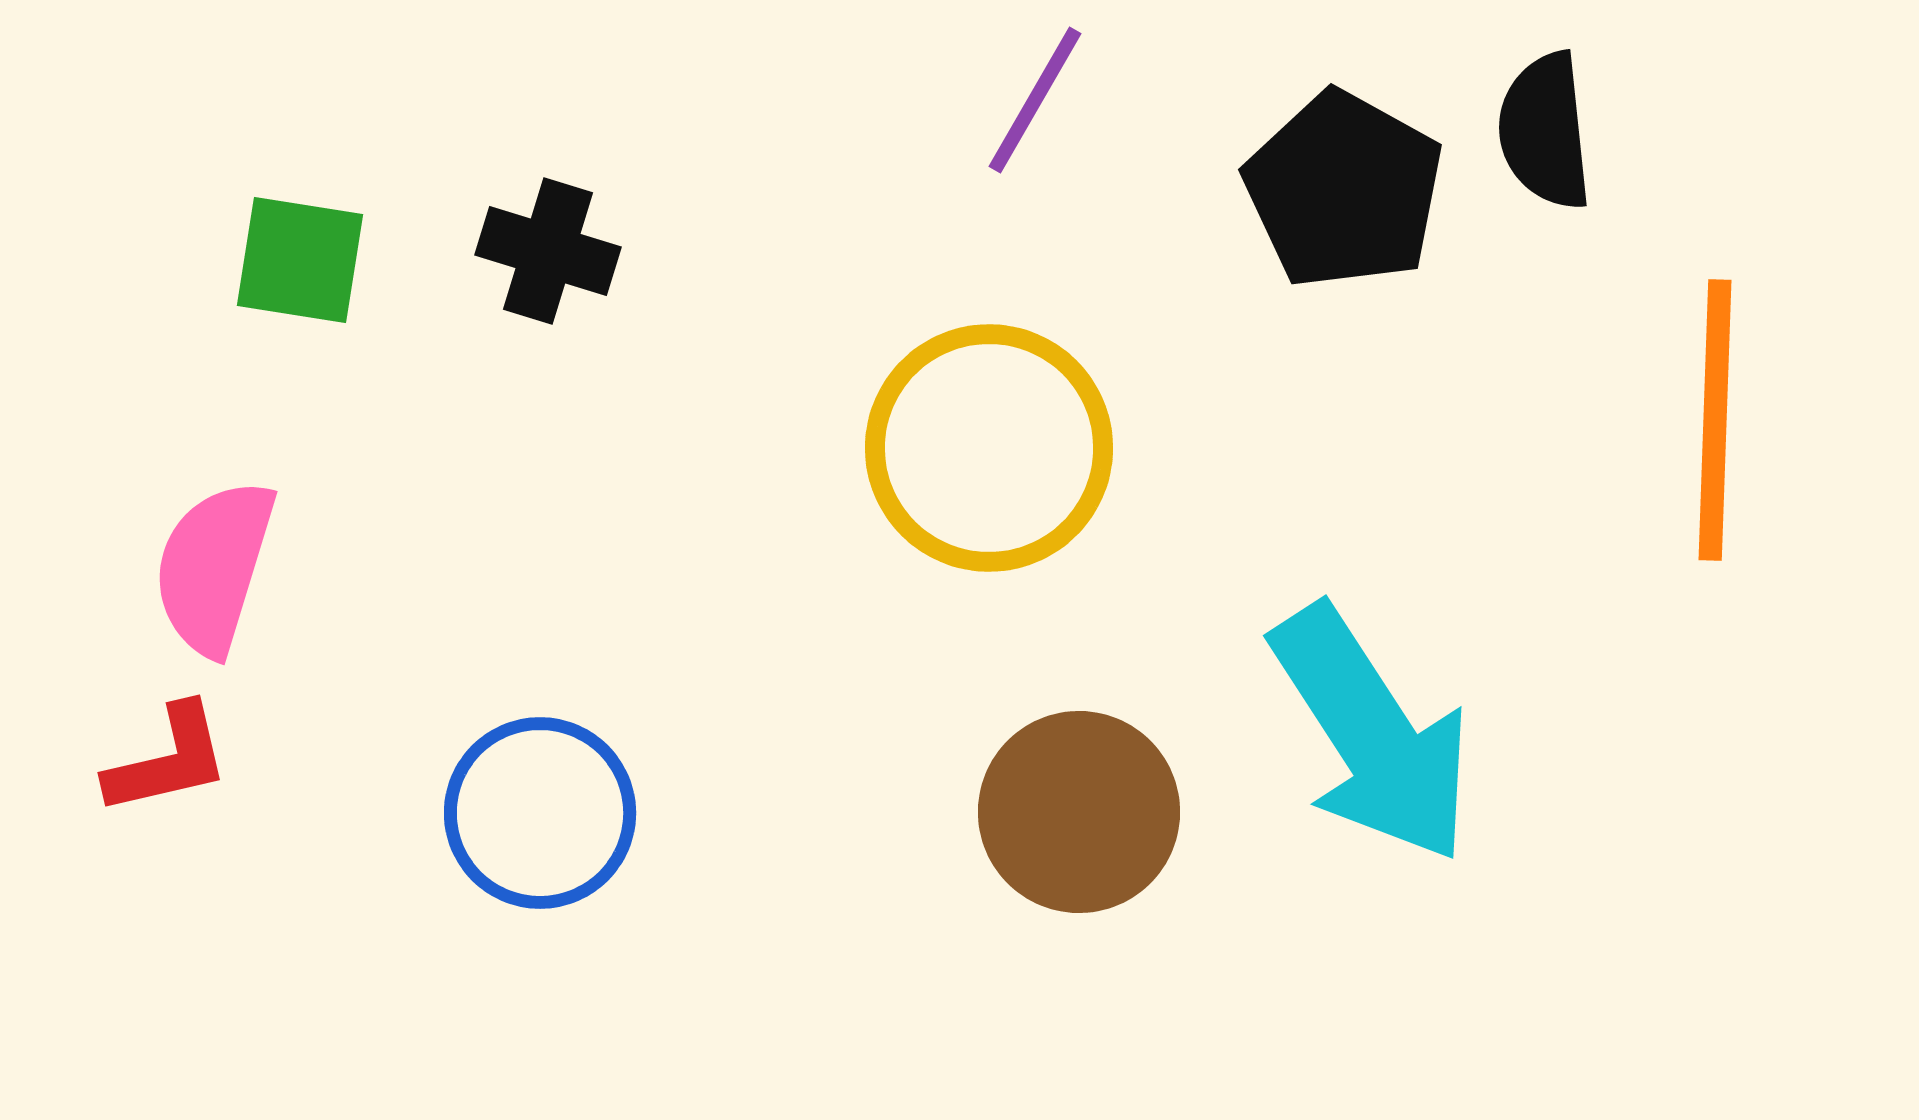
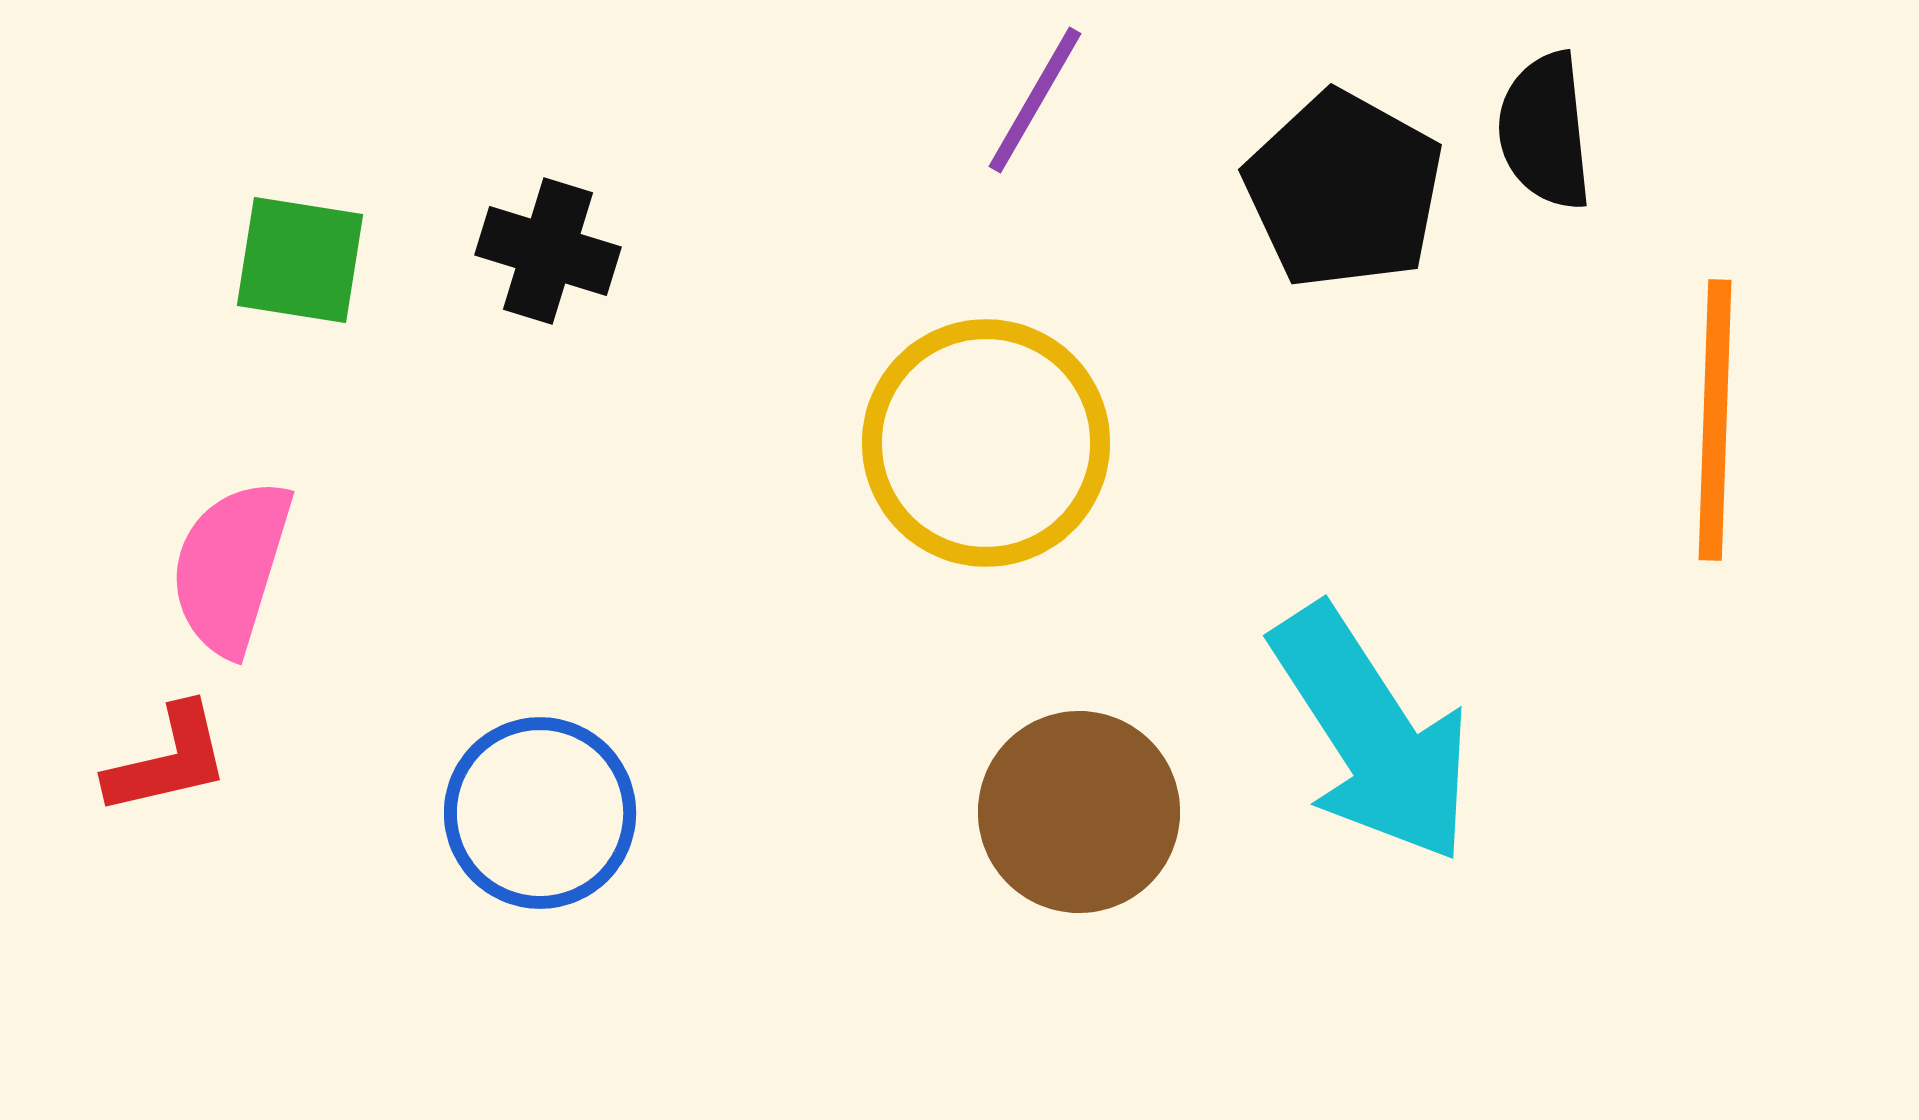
yellow circle: moved 3 px left, 5 px up
pink semicircle: moved 17 px right
